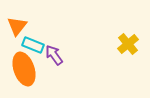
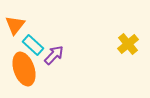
orange triangle: moved 2 px left, 1 px up
cyan rectangle: rotated 20 degrees clockwise
purple arrow: rotated 80 degrees clockwise
